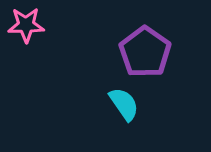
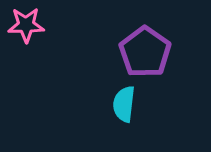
cyan semicircle: rotated 138 degrees counterclockwise
